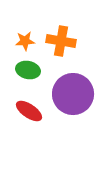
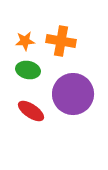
red ellipse: moved 2 px right
